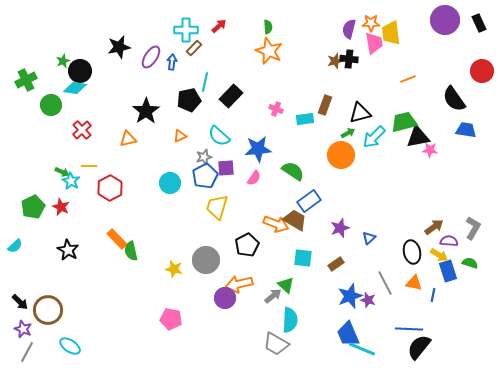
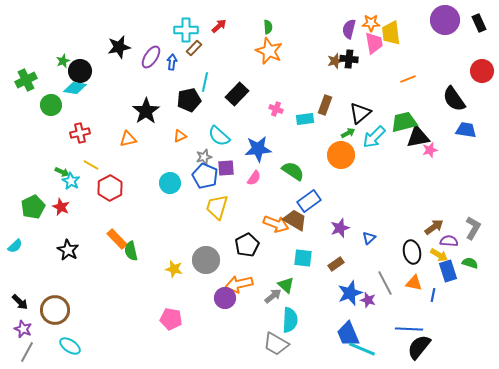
black rectangle at (231, 96): moved 6 px right, 2 px up
black triangle at (360, 113): rotated 25 degrees counterclockwise
red cross at (82, 130): moved 2 px left, 3 px down; rotated 30 degrees clockwise
pink star at (430, 150): rotated 21 degrees counterclockwise
yellow line at (89, 166): moved 2 px right, 1 px up; rotated 28 degrees clockwise
blue pentagon at (205, 176): rotated 20 degrees counterclockwise
blue star at (350, 296): moved 3 px up
brown circle at (48, 310): moved 7 px right
